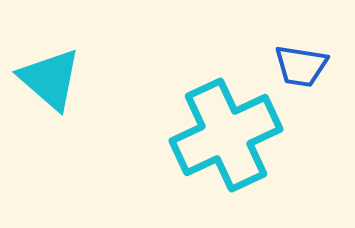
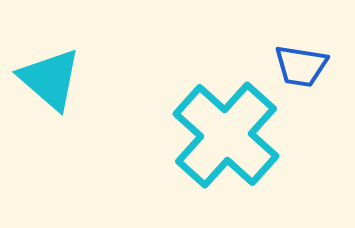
cyan cross: rotated 23 degrees counterclockwise
